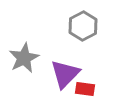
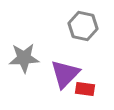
gray hexagon: rotated 20 degrees counterclockwise
gray star: rotated 24 degrees clockwise
